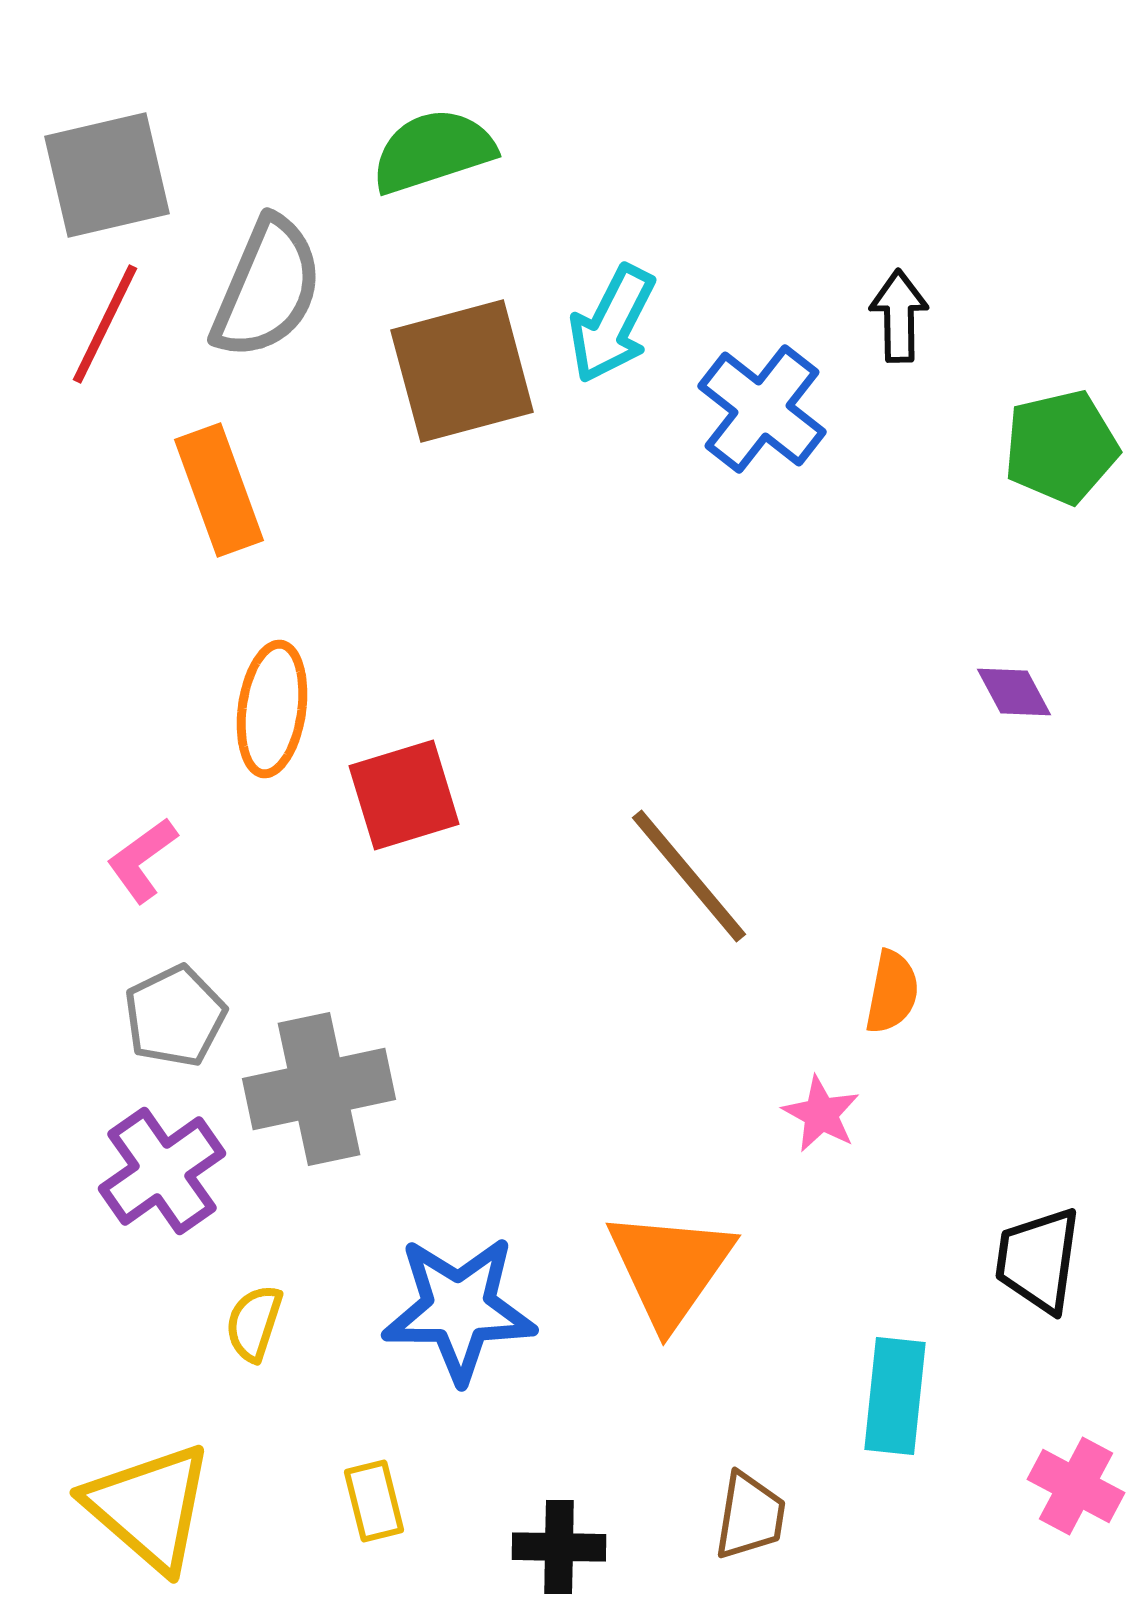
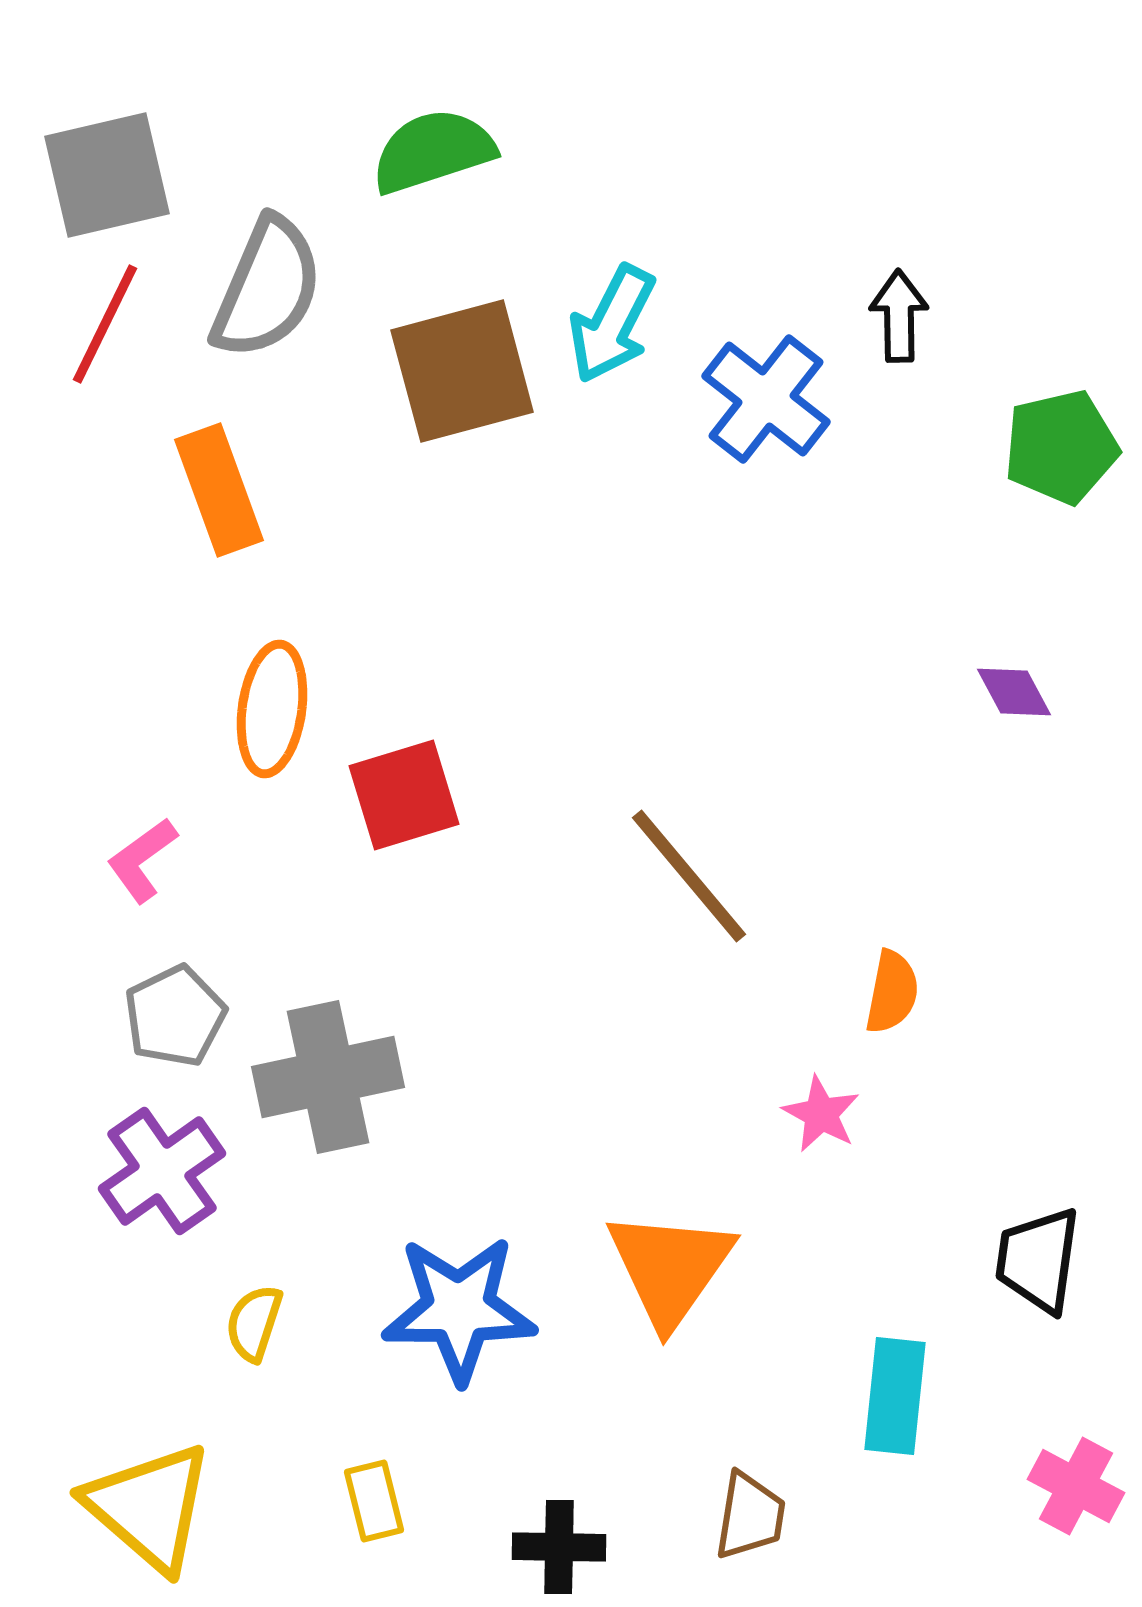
blue cross: moved 4 px right, 10 px up
gray cross: moved 9 px right, 12 px up
